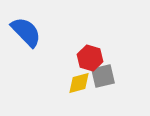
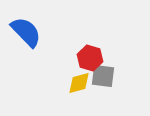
gray square: rotated 20 degrees clockwise
